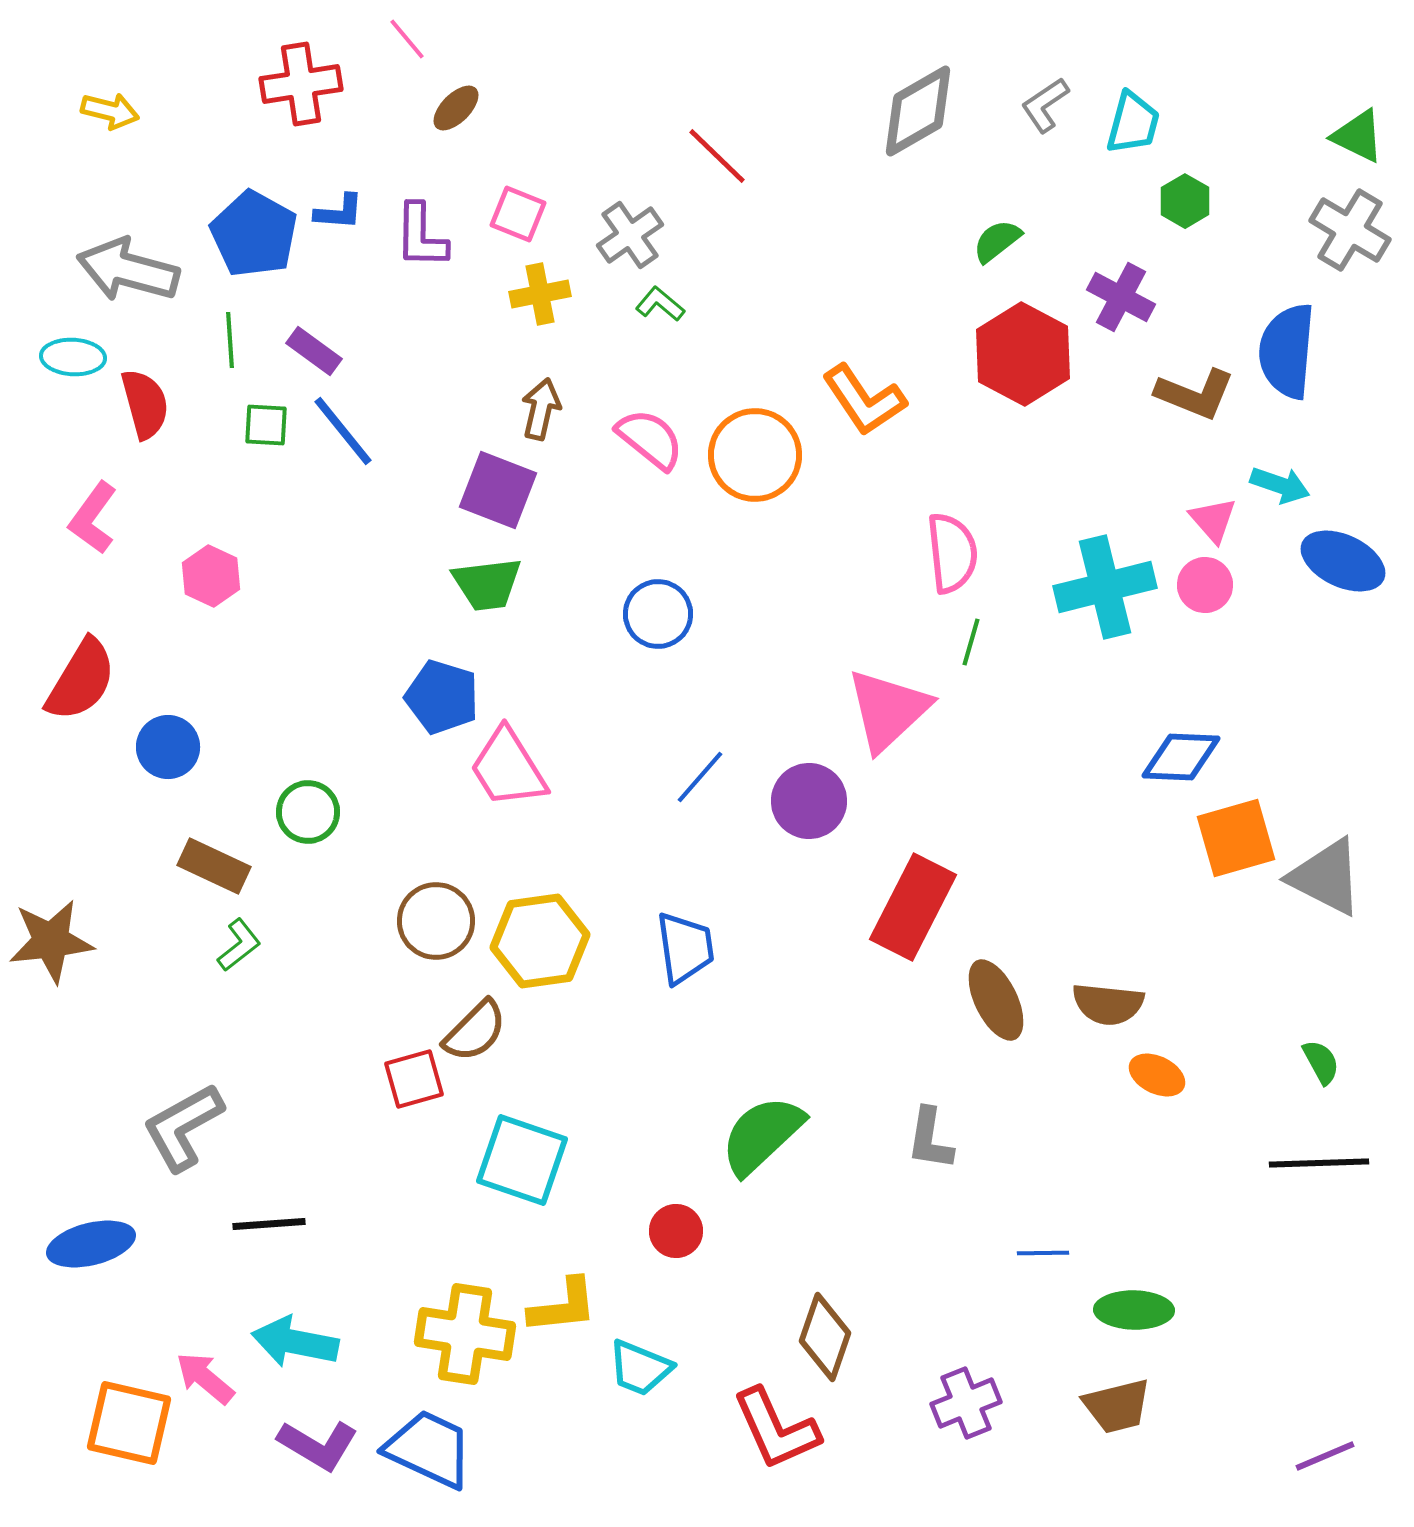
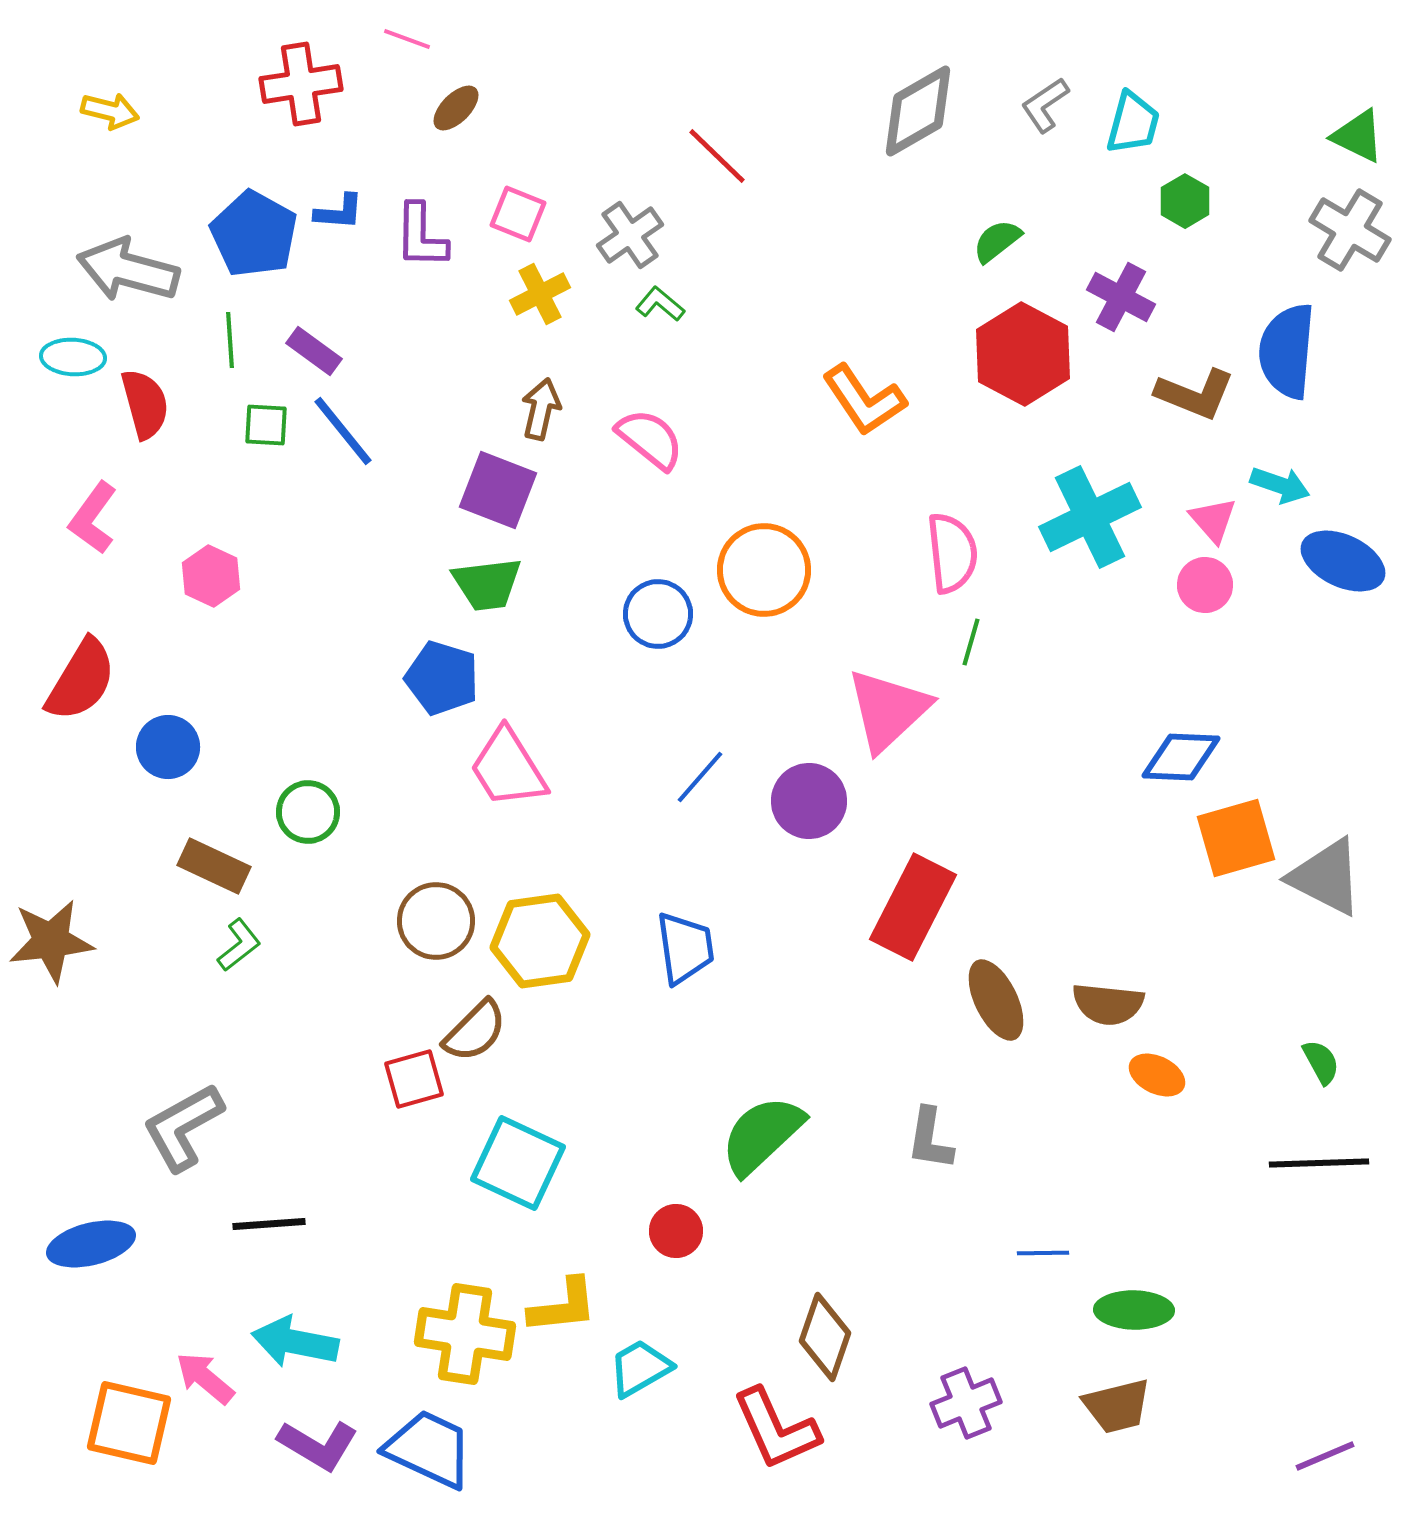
pink line at (407, 39): rotated 30 degrees counterclockwise
yellow cross at (540, 294): rotated 16 degrees counterclockwise
orange circle at (755, 455): moved 9 px right, 115 px down
cyan cross at (1105, 587): moved 15 px left, 70 px up; rotated 12 degrees counterclockwise
blue pentagon at (442, 697): moved 19 px up
cyan square at (522, 1160): moved 4 px left, 3 px down; rotated 6 degrees clockwise
cyan trapezoid at (640, 1368): rotated 128 degrees clockwise
